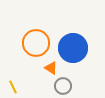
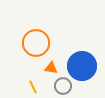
blue circle: moved 9 px right, 18 px down
orange triangle: rotated 24 degrees counterclockwise
yellow line: moved 20 px right
